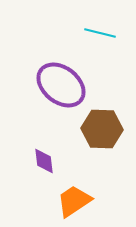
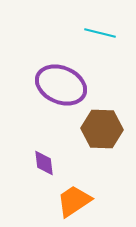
purple ellipse: rotated 15 degrees counterclockwise
purple diamond: moved 2 px down
